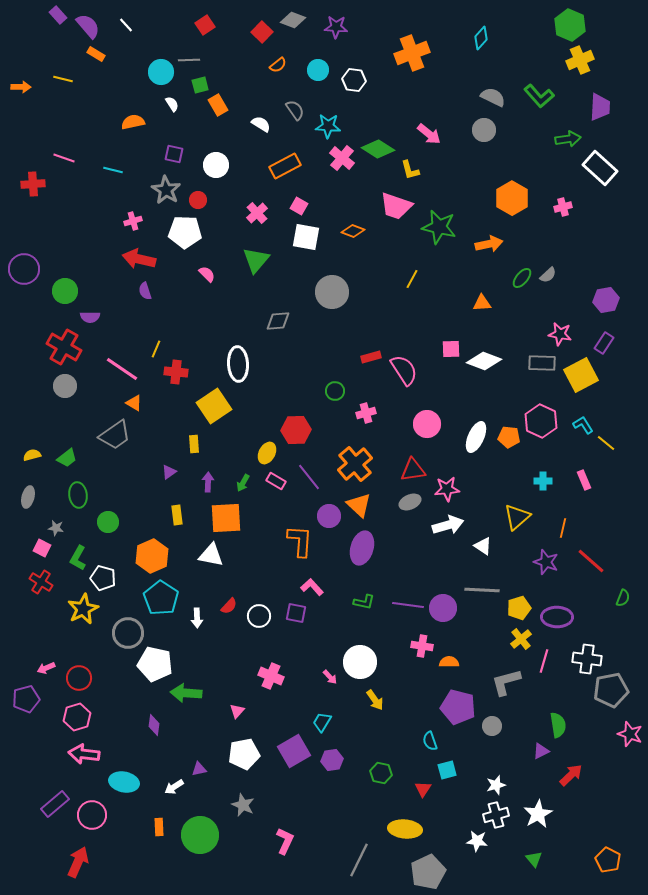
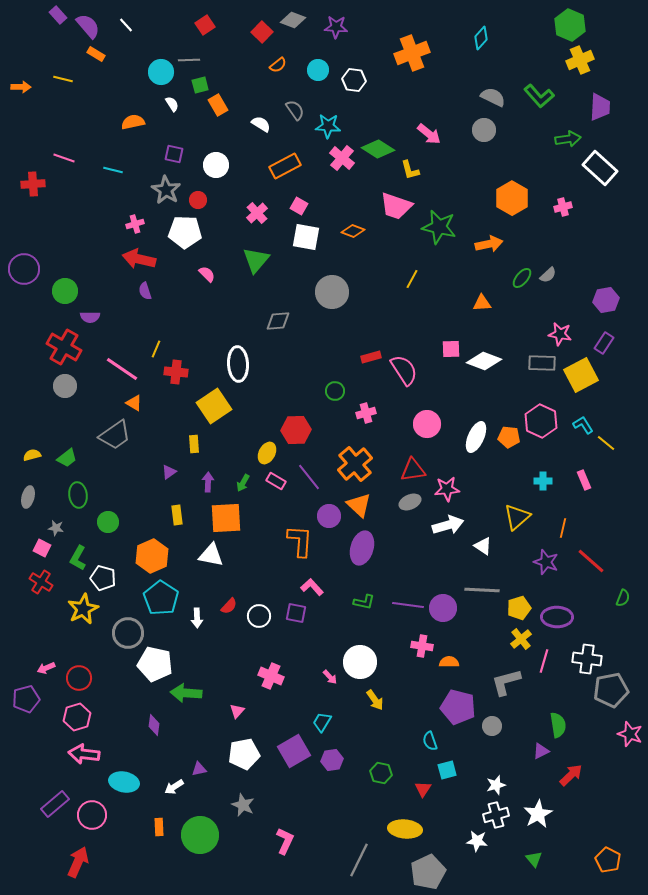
pink cross at (133, 221): moved 2 px right, 3 px down
